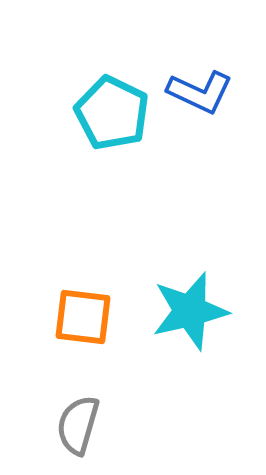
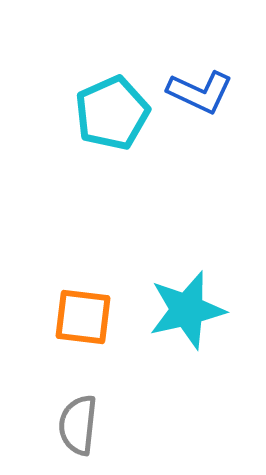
cyan pentagon: rotated 22 degrees clockwise
cyan star: moved 3 px left, 1 px up
gray semicircle: rotated 10 degrees counterclockwise
